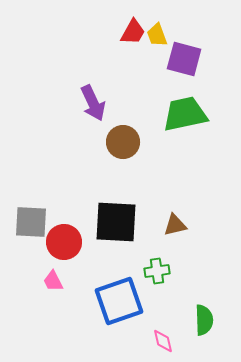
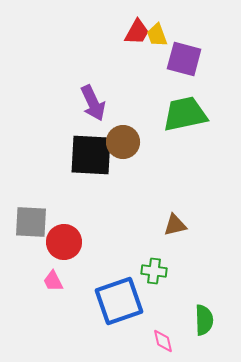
red trapezoid: moved 4 px right
black square: moved 25 px left, 67 px up
green cross: moved 3 px left; rotated 15 degrees clockwise
